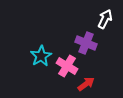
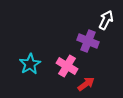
white arrow: moved 1 px right, 1 px down
purple cross: moved 2 px right, 2 px up
cyan star: moved 11 px left, 8 px down
